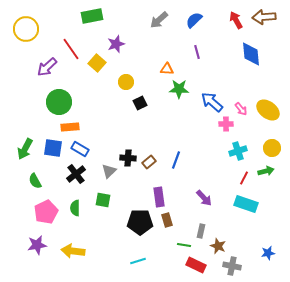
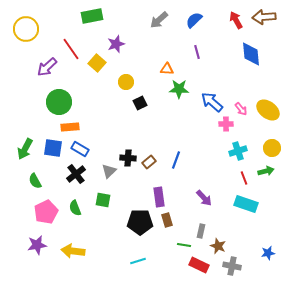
red line at (244, 178): rotated 48 degrees counterclockwise
green semicircle at (75, 208): rotated 21 degrees counterclockwise
red rectangle at (196, 265): moved 3 px right
